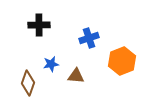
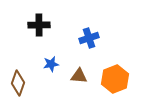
orange hexagon: moved 7 px left, 18 px down
brown triangle: moved 3 px right
brown diamond: moved 10 px left
